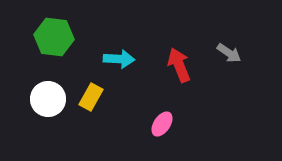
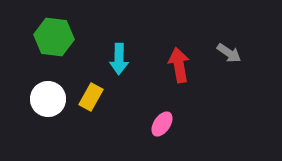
cyan arrow: rotated 88 degrees clockwise
red arrow: rotated 12 degrees clockwise
